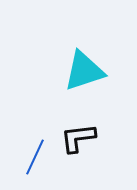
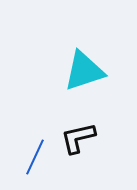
black L-shape: rotated 6 degrees counterclockwise
